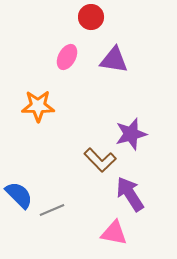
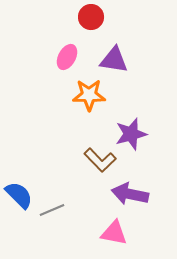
orange star: moved 51 px right, 11 px up
purple arrow: rotated 45 degrees counterclockwise
